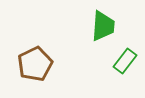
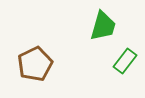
green trapezoid: rotated 12 degrees clockwise
